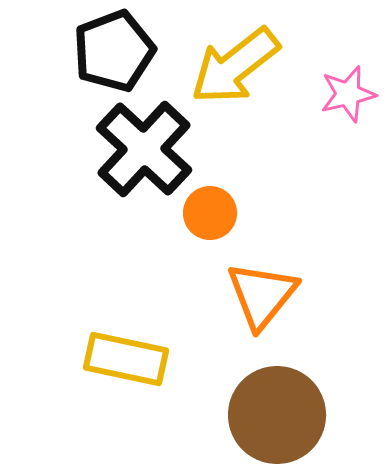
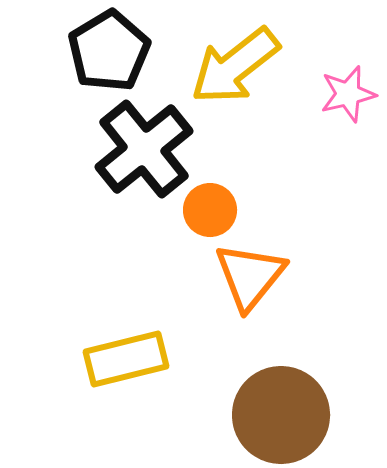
black pentagon: moved 5 px left; rotated 10 degrees counterclockwise
black cross: rotated 8 degrees clockwise
orange circle: moved 3 px up
orange triangle: moved 12 px left, 19 px up
yellow rectangle: rotated 26 degrees counterclockwise
brown circle: moved 4 px right
